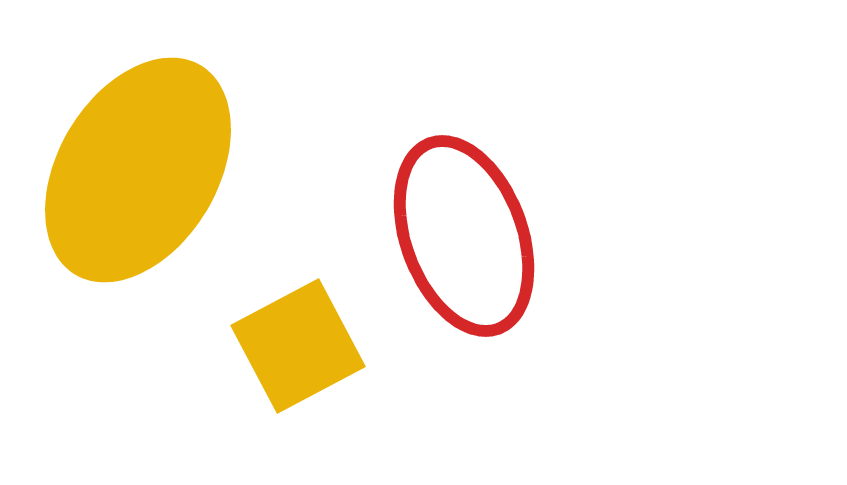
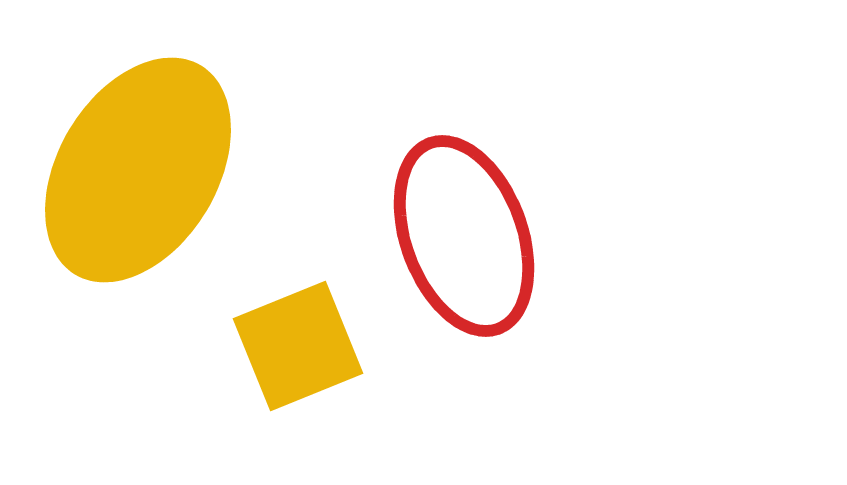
yellow square: rotated 6 degrees clockwise
